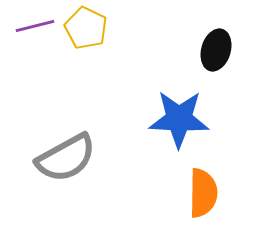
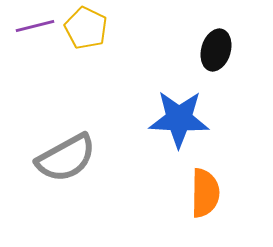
orange semicircle: moved 2 px right
